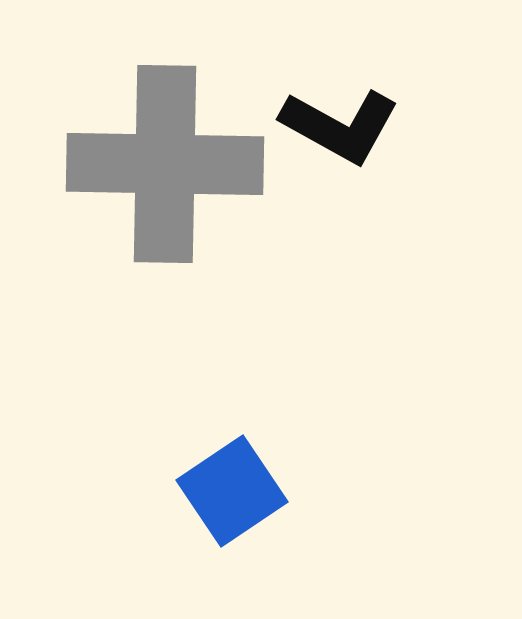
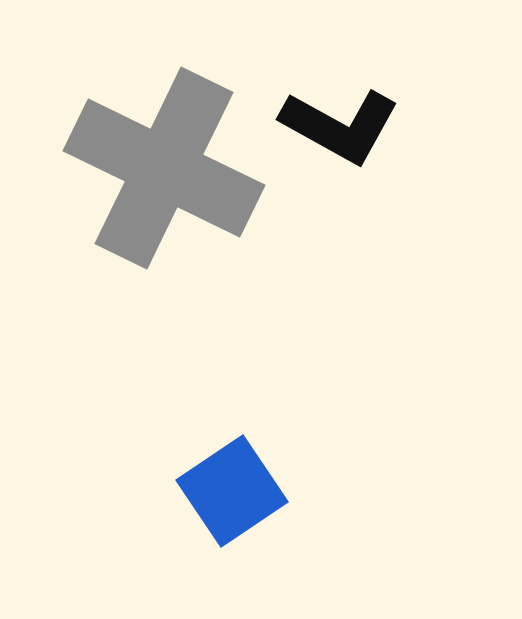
gray cross: moved 1 px left, 4 px down; rotated 25 degrees clockwise
